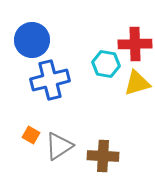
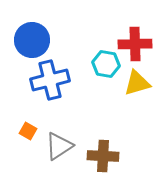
orange square: moved 3 px left, 4 px up
